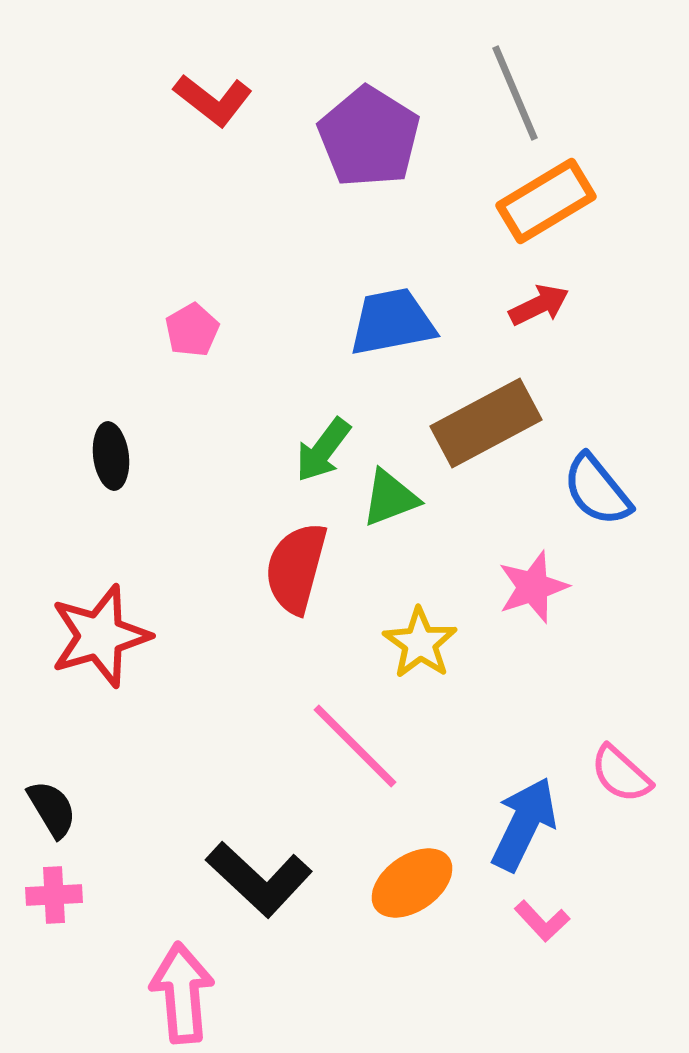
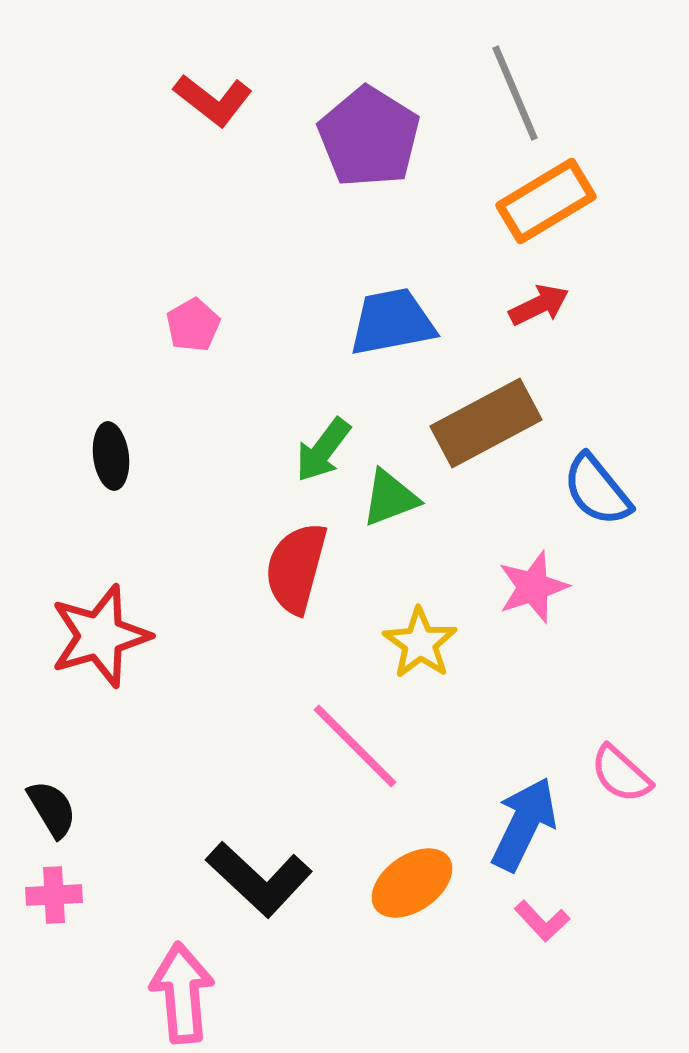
pink pentagon: moved 1 px right, 5 px up
